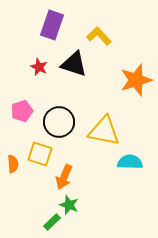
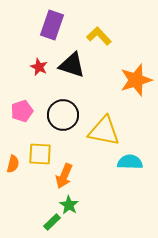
black triangle: moved 2 px left, 1 px down
black circle: moved 4 px right, 7 px up
yellow square: rotated 15 degrees counterclockwise
orange semicircle: rotated 18 degrees clockwise
orange arrow: moved 1 px up
green star: rotated 12 degrees clockwise
